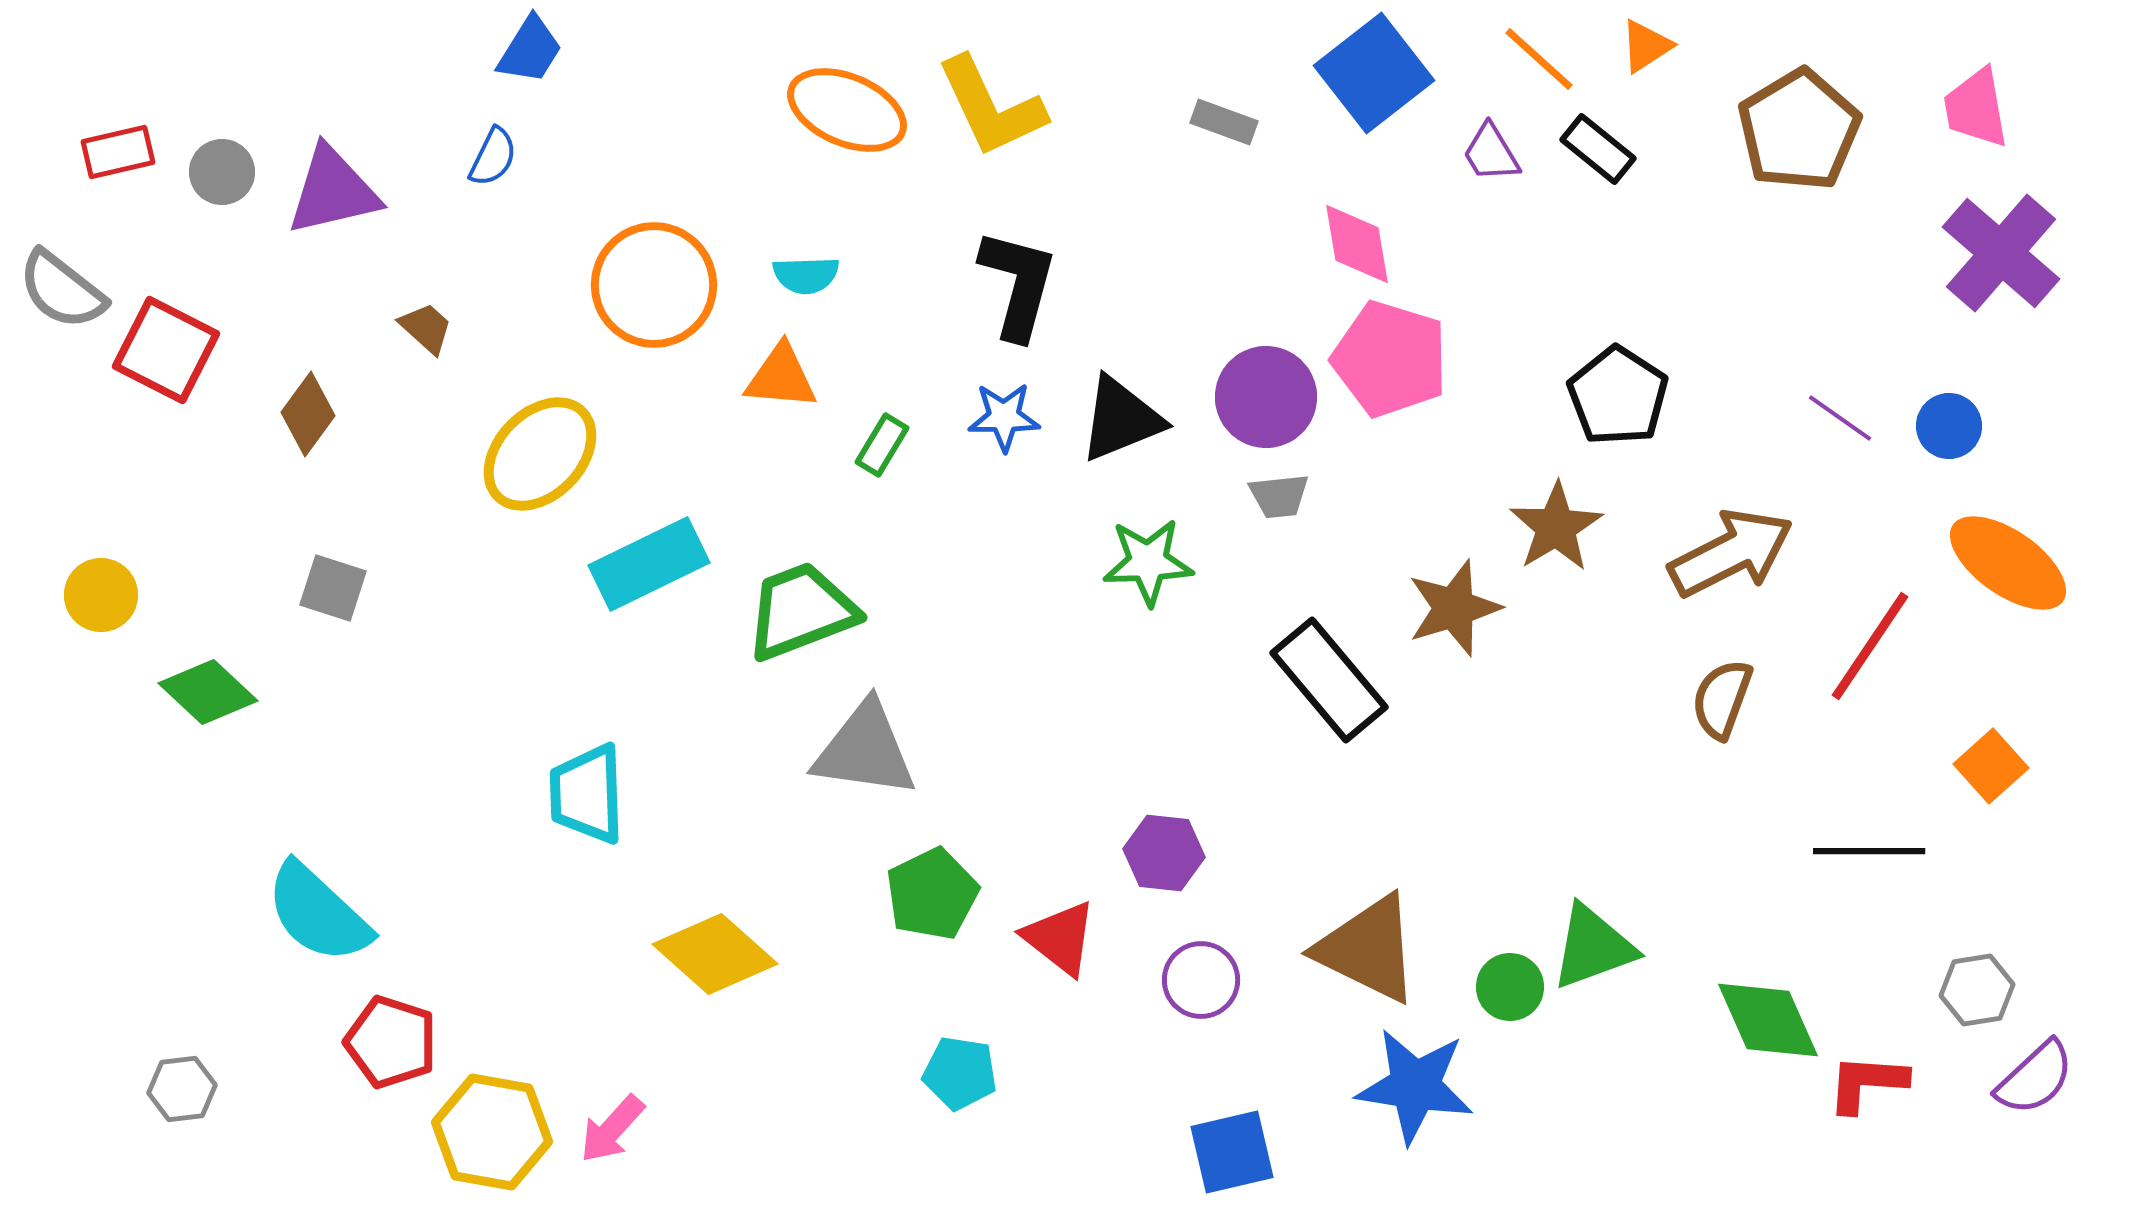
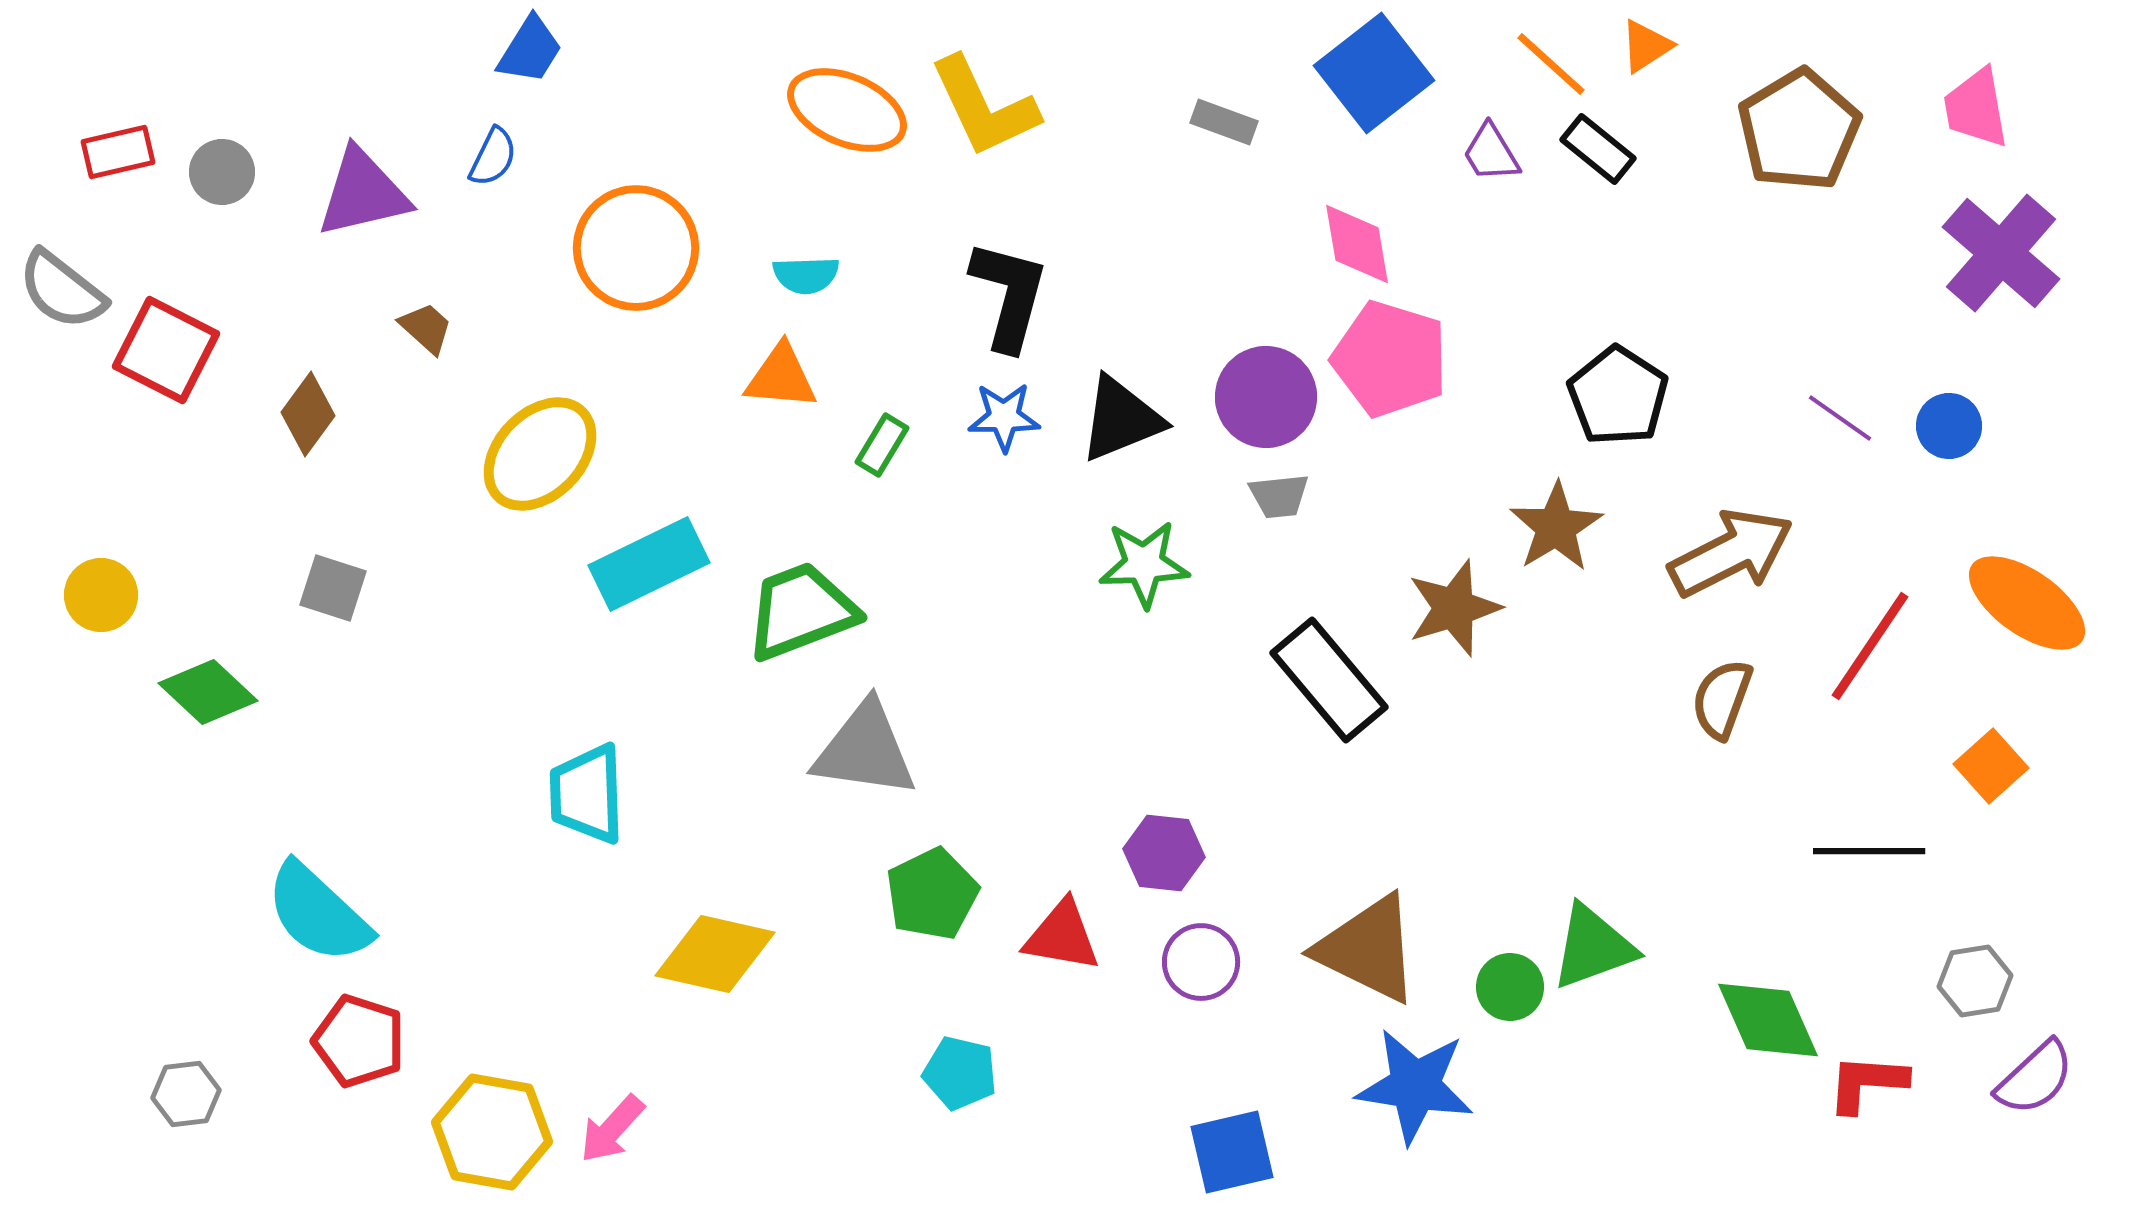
orange line at (1539, 59): moved 12 px right, 5 px down
yellow L-shape at (991, 107): moved 7 px left
purple triangle at (333, 191): moved 30 px right, 2 px down
black L-shape at (1018, 284): moved 9 px left, 11 px down
orange circle at (654, 285): moved 18 px left, 37 px up
green star at (1148, 562): moved 4 px left, 2 px down
orange ellipse at (2008, 563): moved 19 px right, 40 px down
red triangle at (1060, 938): moved 2 px right, 2 px up; rotated 28 degrees counterclockwise
yellow diamond at (715, 954): rotated 29 degrees counterclockwise
purple circle at (1201, 980): moved 18 px up
gray hexagon at (1977, 990): moved 2 px left, 9 px up
red pentagon at (391, 1042): moved 32 px left, 1 px up
cyan pentagon at (960, 1073): rotated 4 degrees clockwise
gray hexagon at (182, 1089): moved 4 px right, 5 px down
